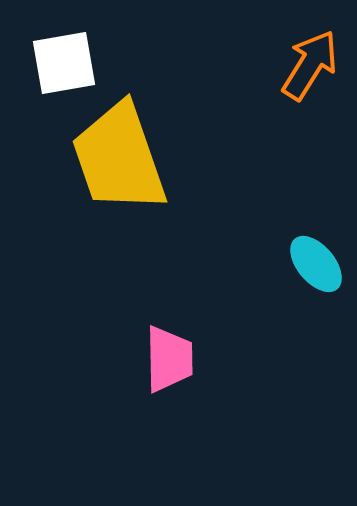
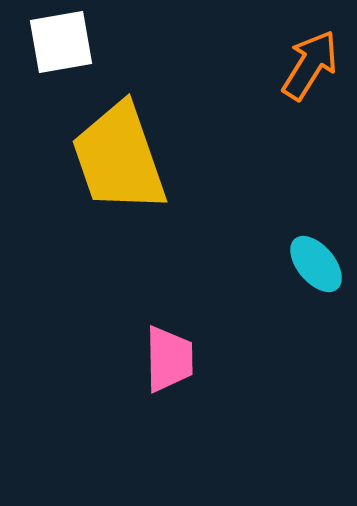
white square: moved 3 px left, 21 px up
